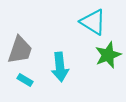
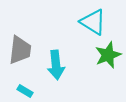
gray trapezoid: rotated 12 degrees counterclockwise
cyan arrow: moved 4 px left, 2 px up
cyan rectangle: moved 11 px down
